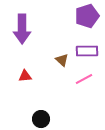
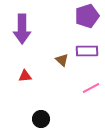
pink line: moved 7 px right, 9 px down
